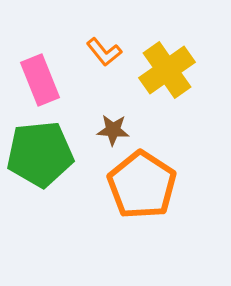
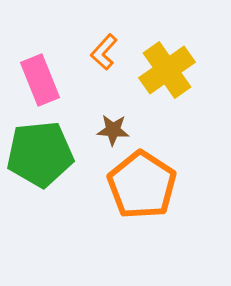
orange L-shape: rotated 81 degrees clockwise
